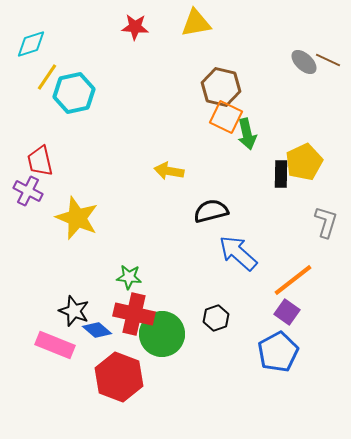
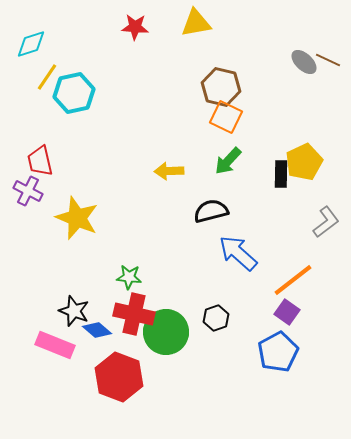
green arrow: moved 19 px left, 27 px down; rotated 56 degrees clockwise
yellow arrow: rotated 12 degrees counterclockwise
gray L-shape: rotated 36 degrees clockwise
green circle: moved 4 px right, 2 px up
